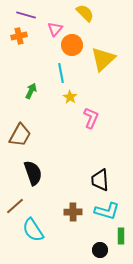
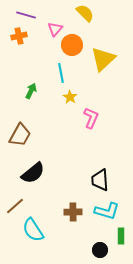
black semicircle: rotated 70 degrees clockwise
